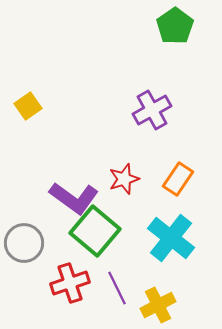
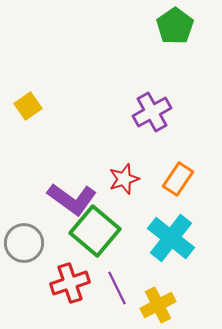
purple cross: moved 2 px down
purple L-shape: moved 2 px left, 1 px down
